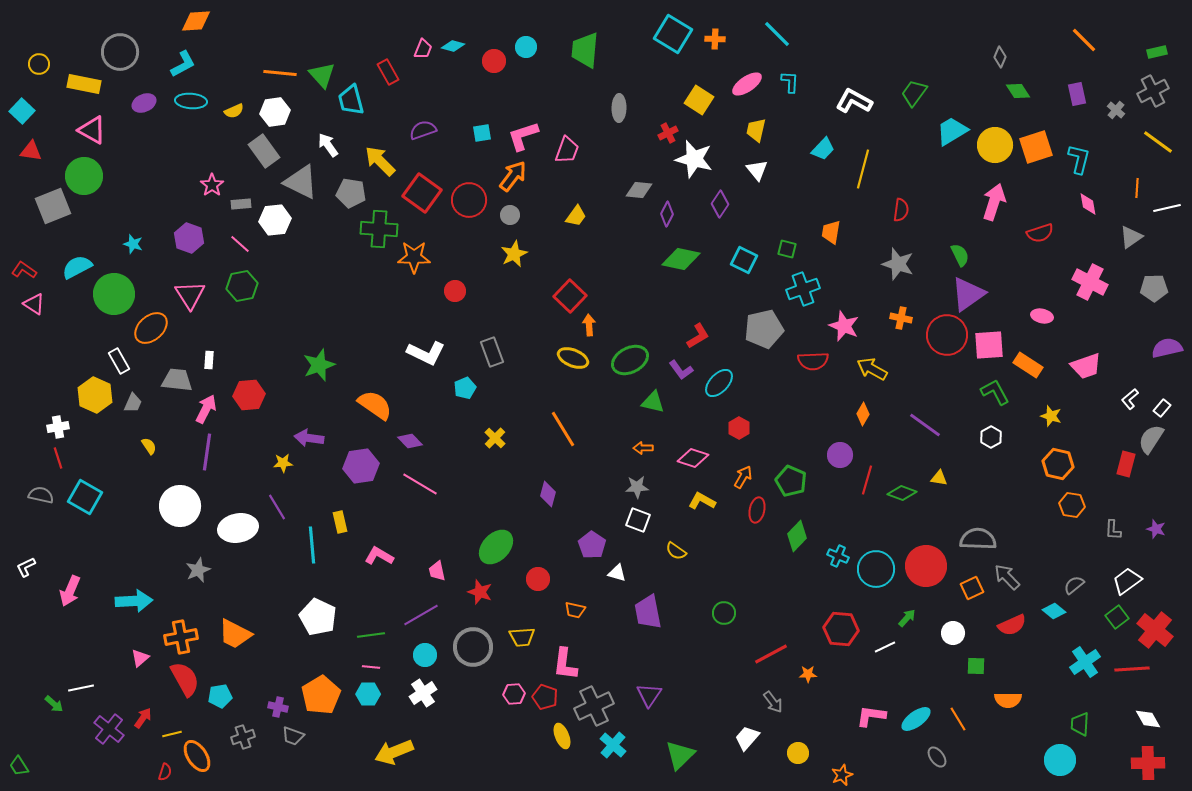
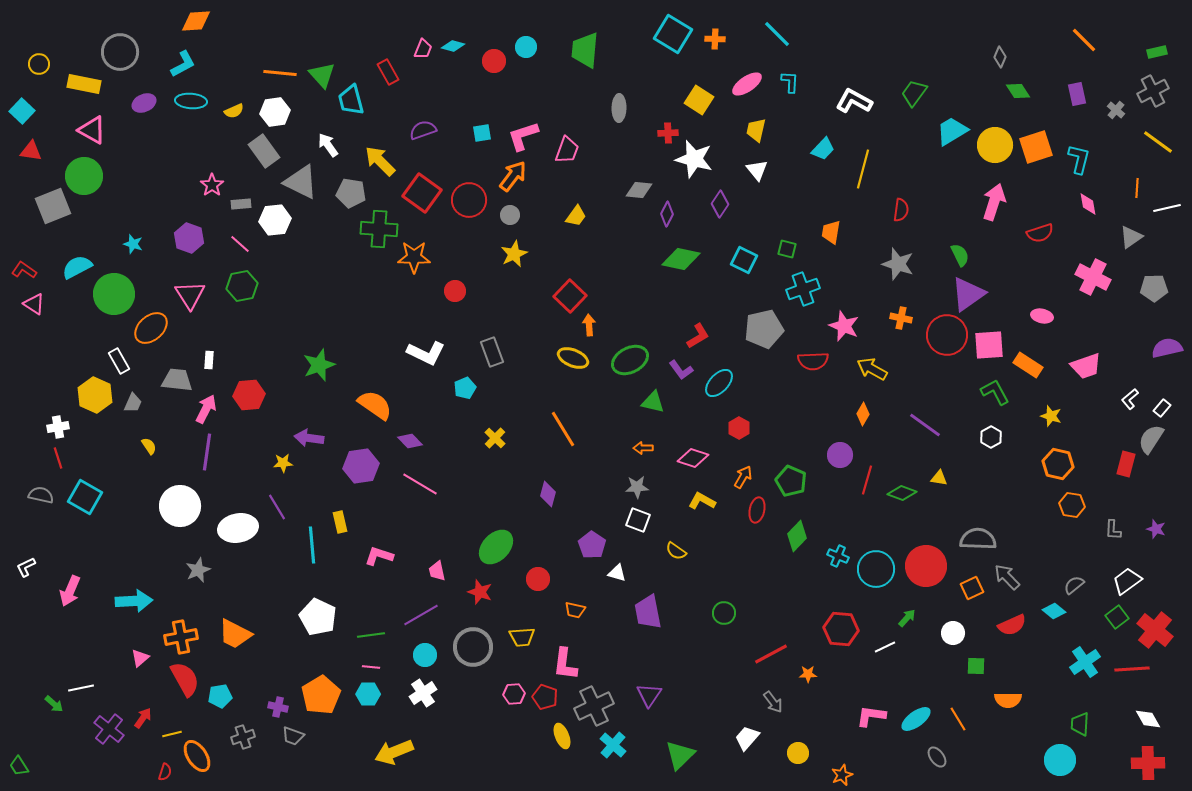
red cross at (668, 133): rotated 24 degrees clockwise
pink cross at (1090, 282): moved 3 px right, 5 px up
pink L-shape at (379, 556): rotated 12 degrees counterclockwise
